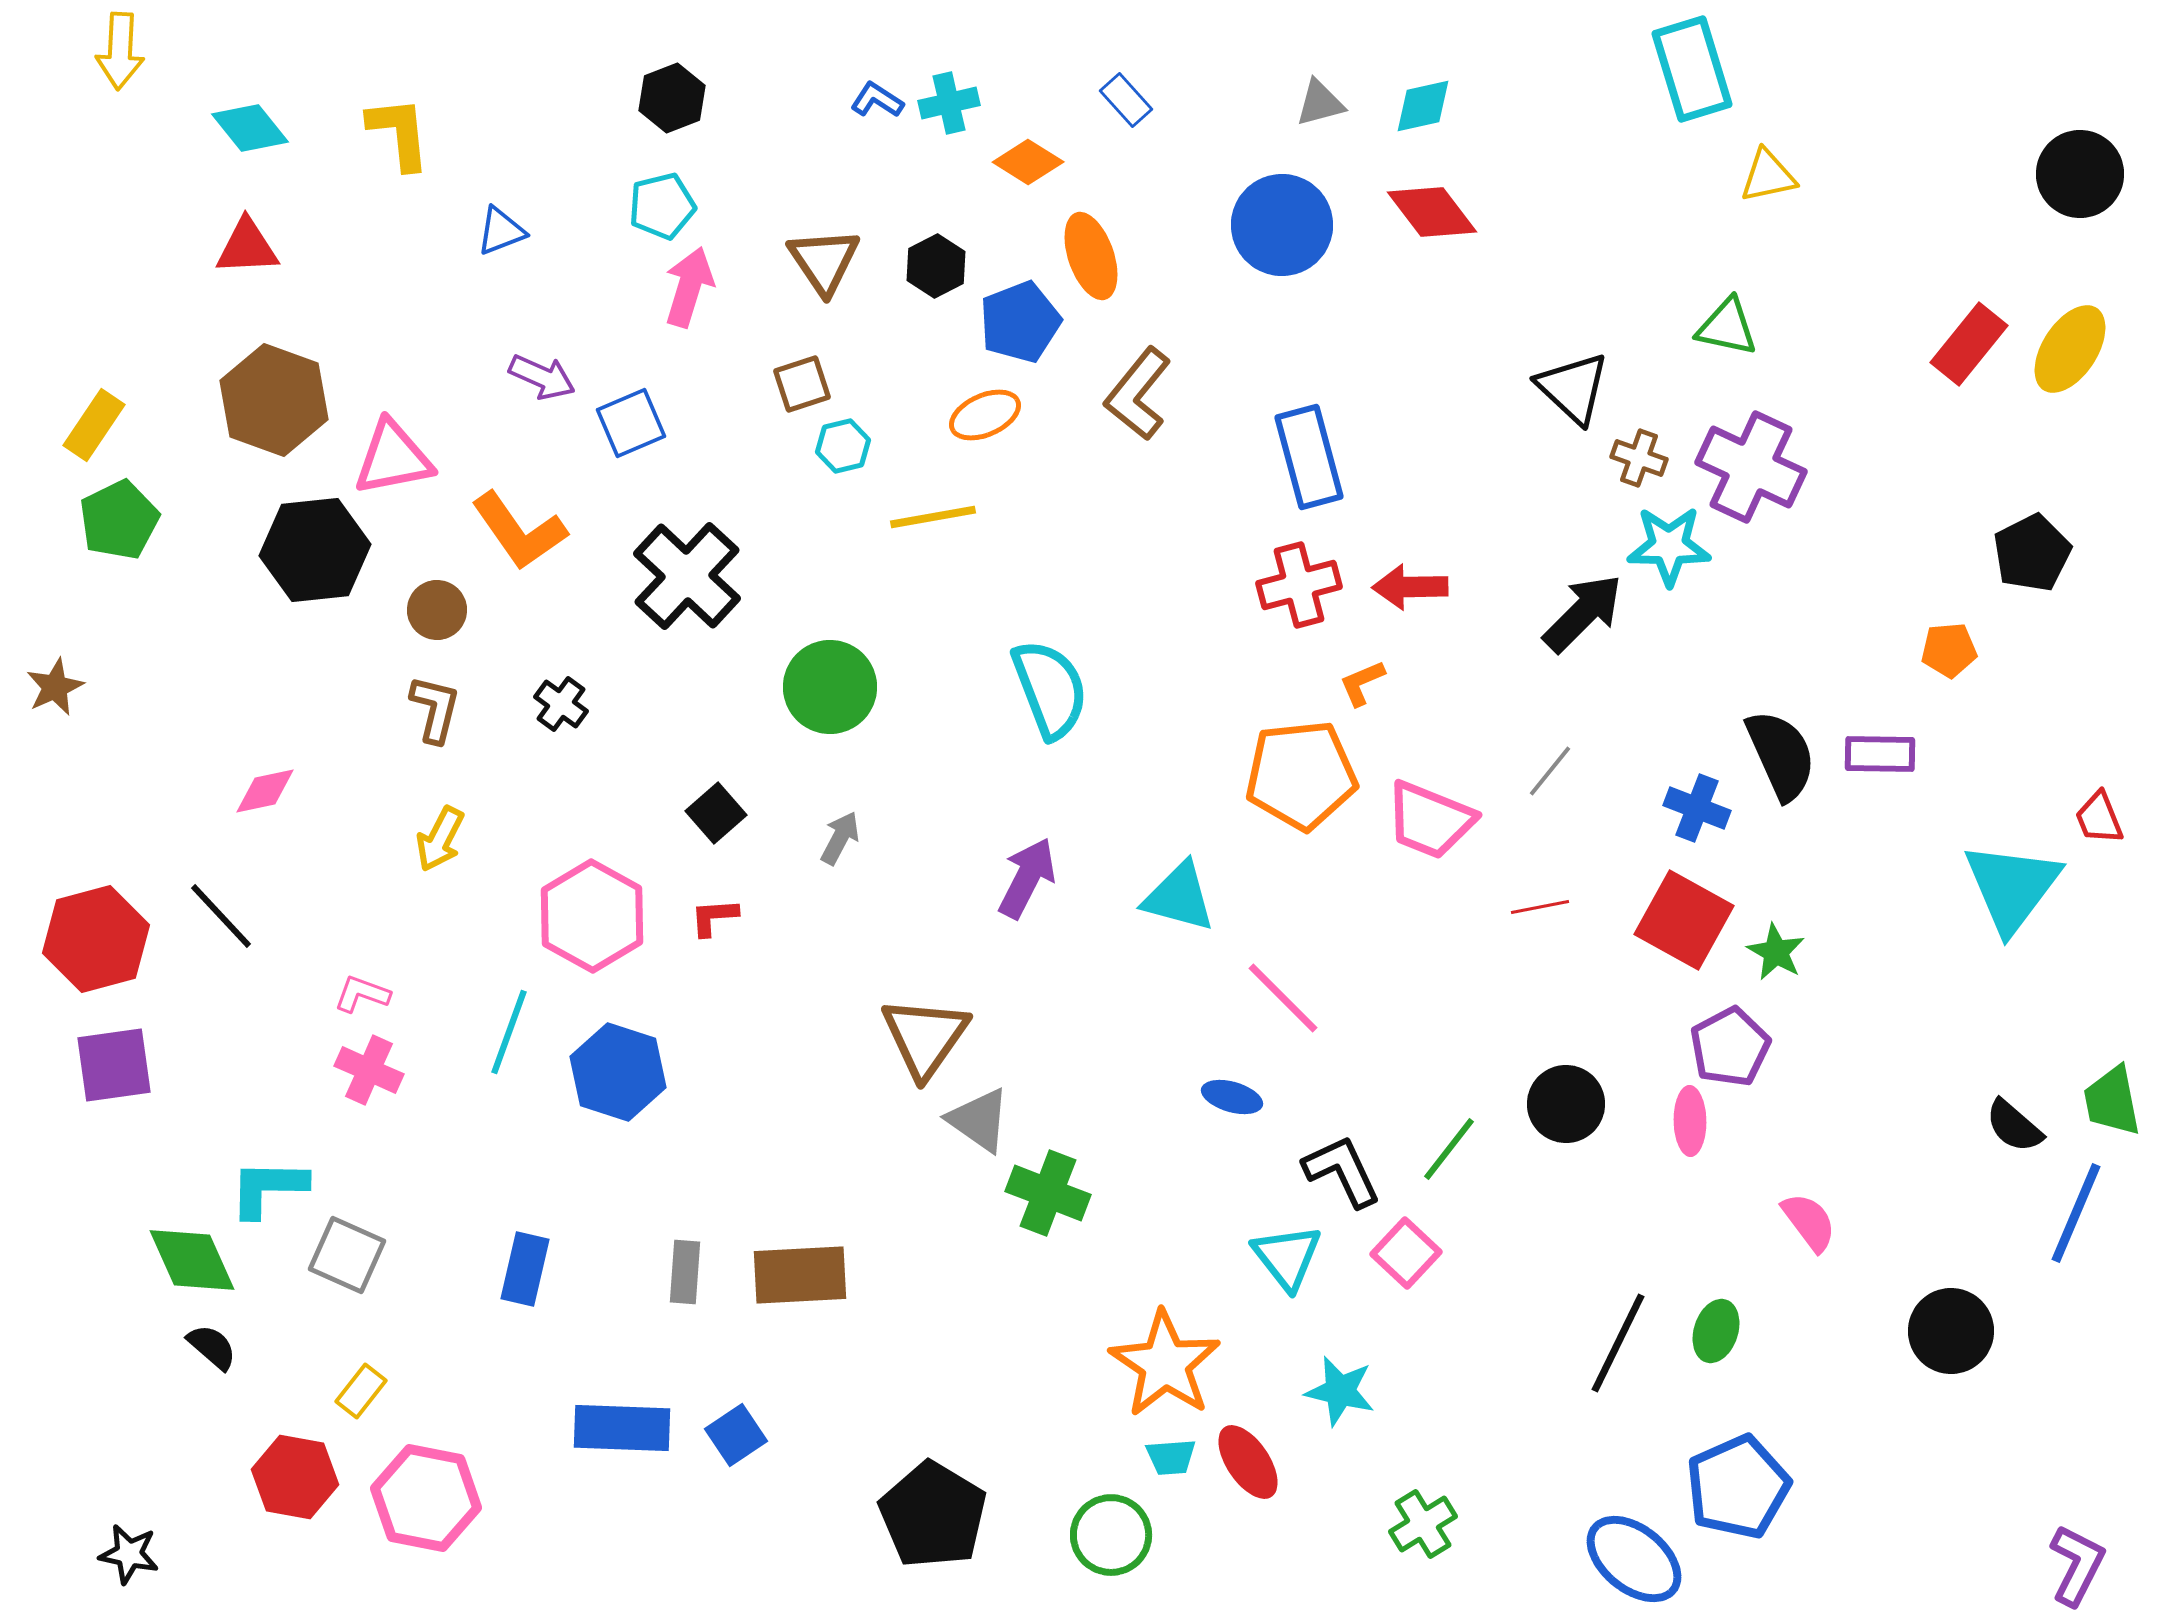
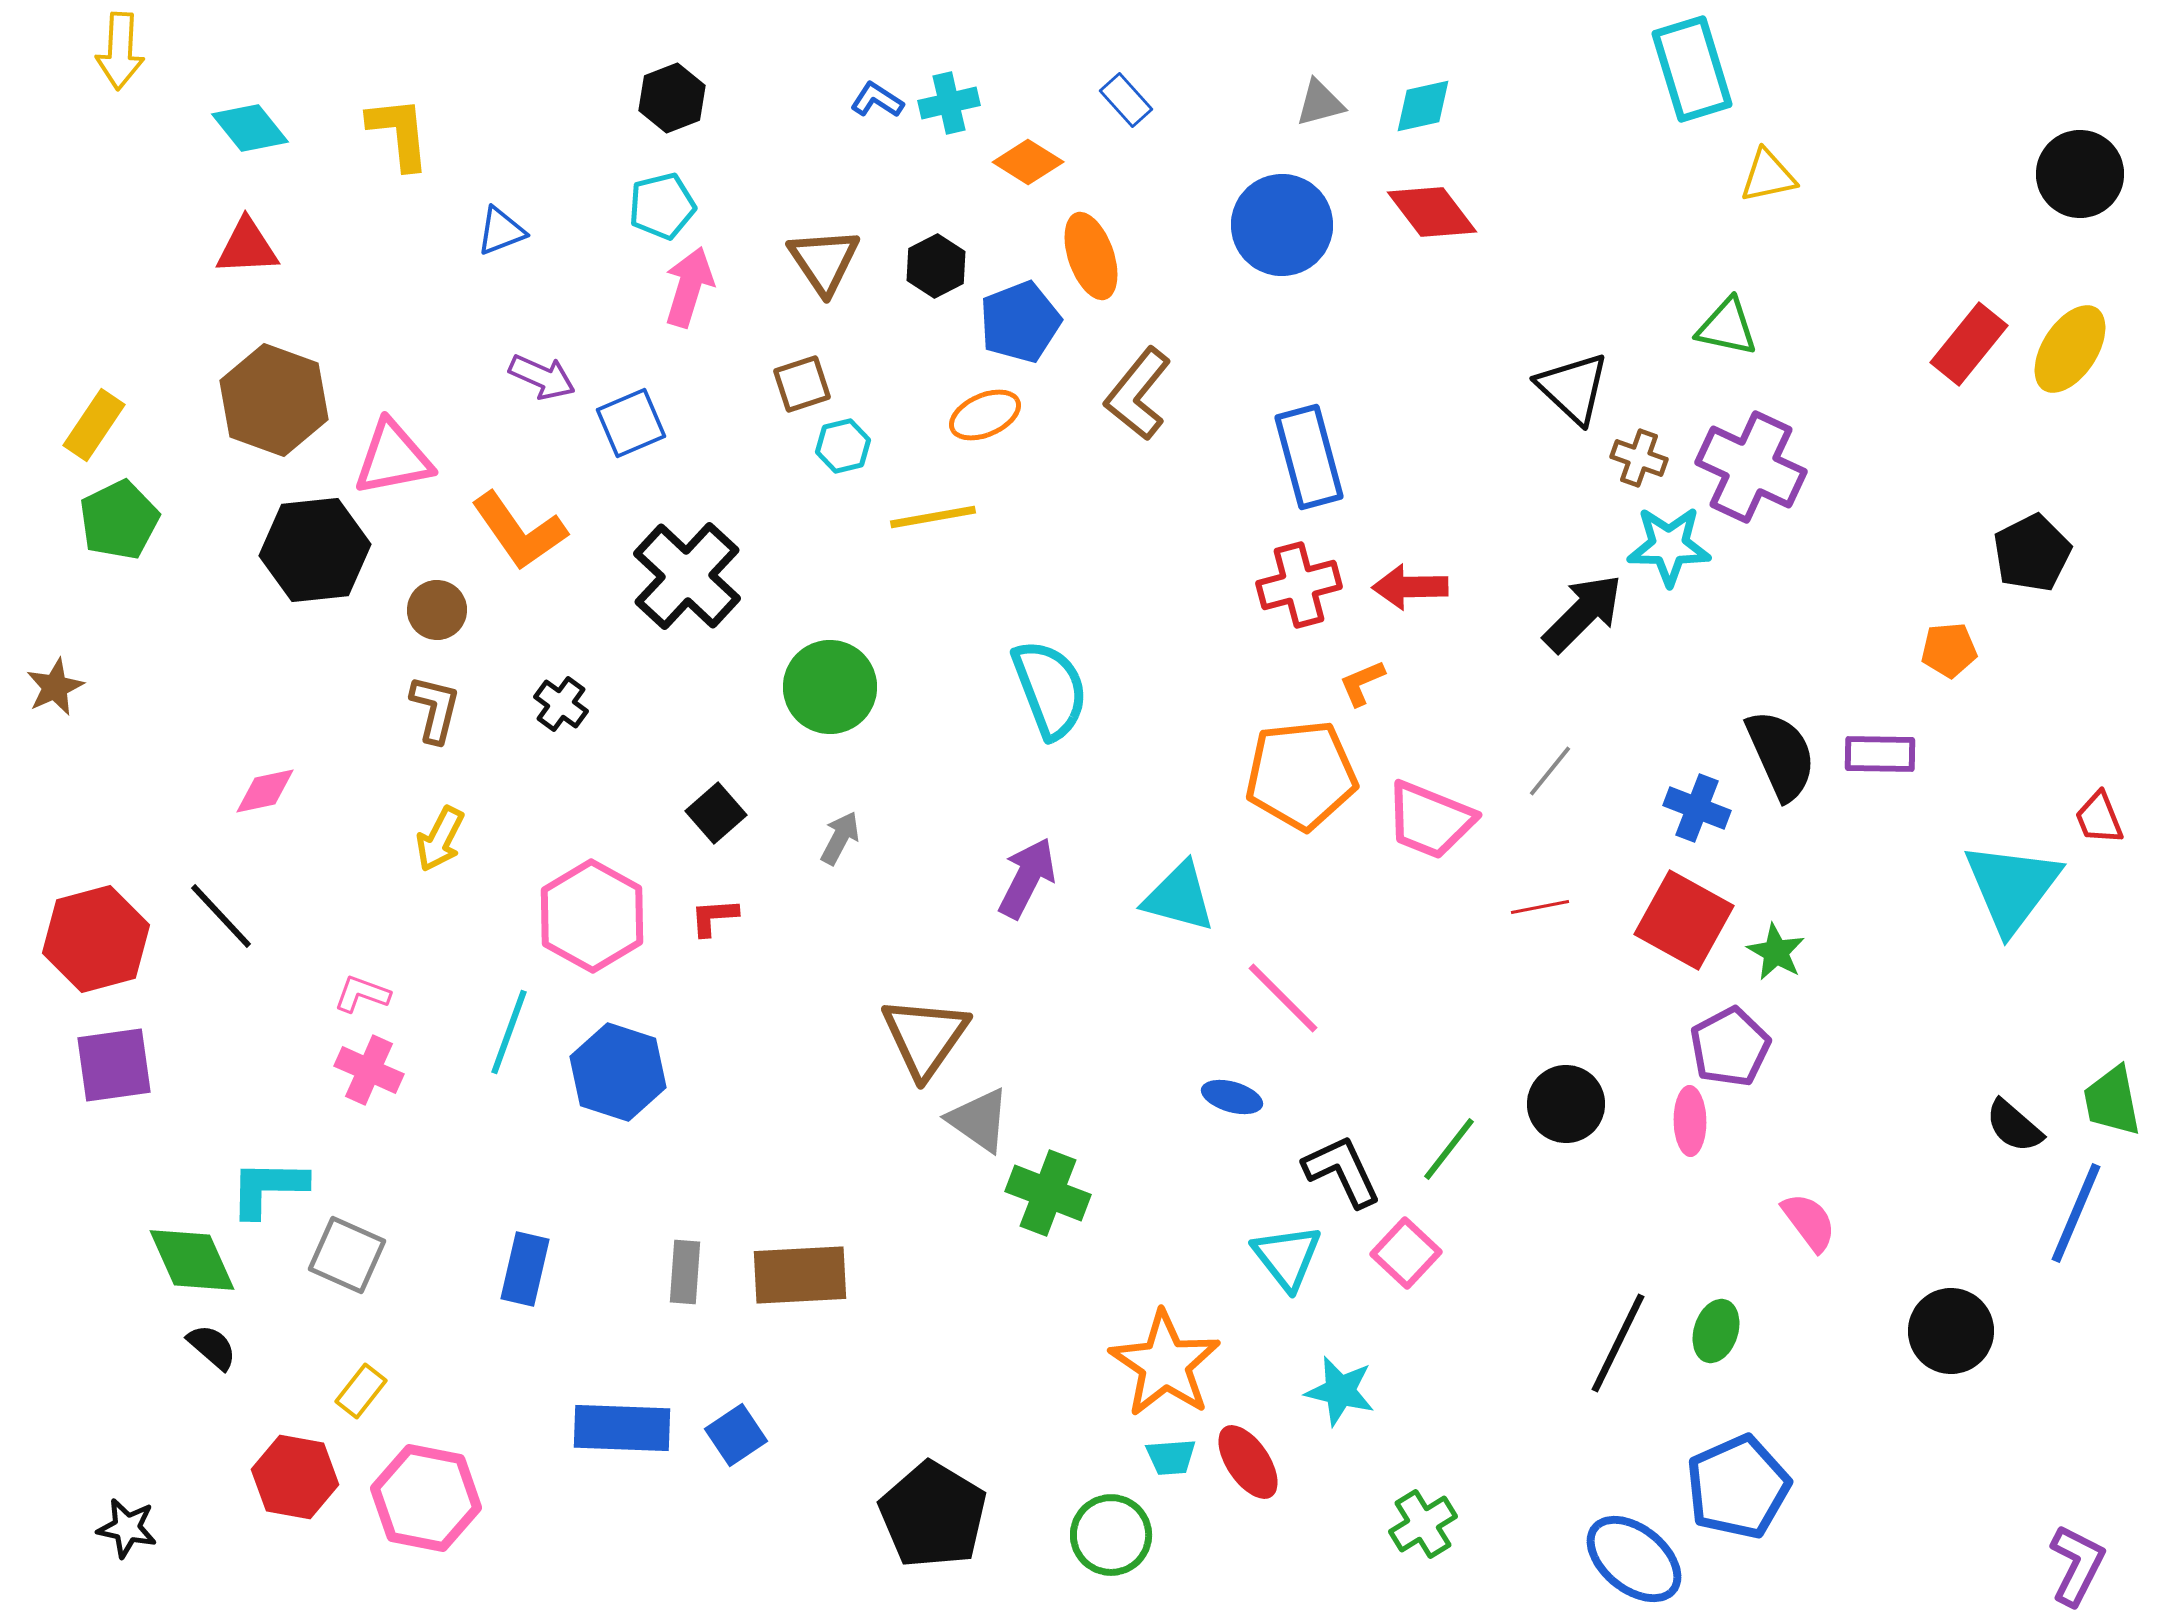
black star at (129, 1554): moved 2 px left, 26 px up
